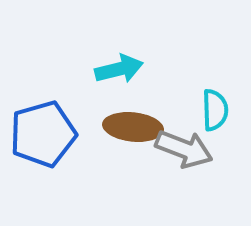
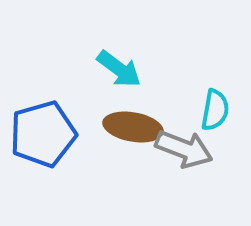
cyan arrow: rotated 51 degrees clockwise
cyan semicircle: rotated 12 degrees clockwise
brown ellipse: rotated 4 degrees clockwise
